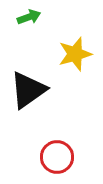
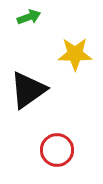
yellow star: rotated 16 degrees clockwise
red circle: moved 7 px up
